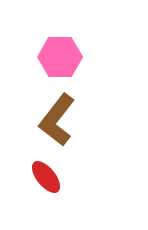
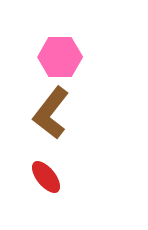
brown L-shape: moved 6 px left, 7 px up
